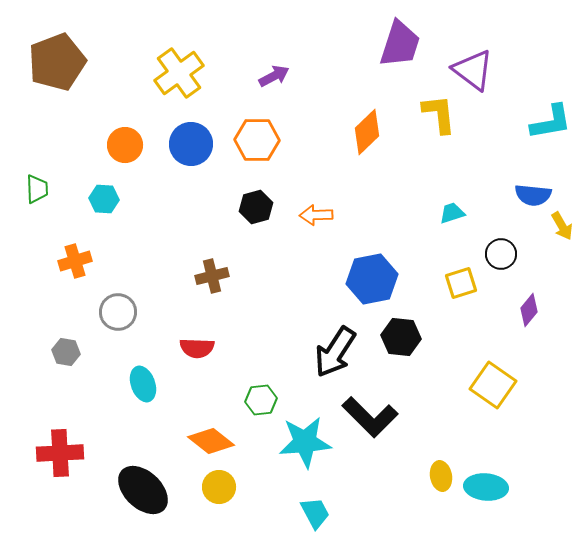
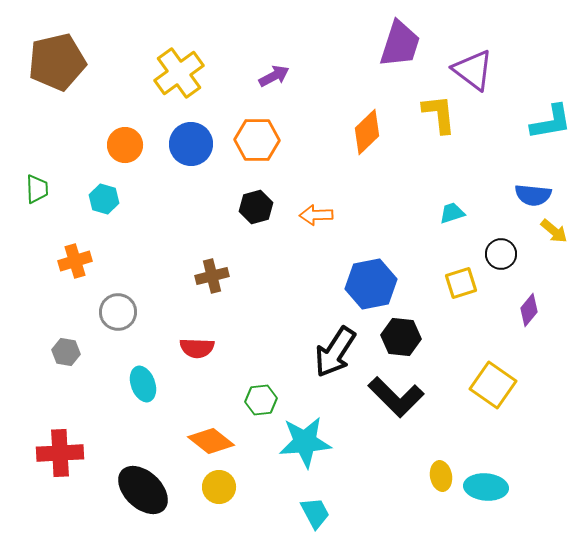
brown pentagon at (57, 62): rotated 8 degrees clockwise
cyan hexagon at (104, 199): rotated 12 degrees clockwise
yellow arrow at (562, 226): moved 8 px left, 5 px down; rotated 20 degrees counterclockwise
blue hexagon at (372, 279): moved 1 px left, 5 px down
black L-shape at (370, 417): moved 26 px right, 20 px up
